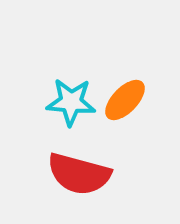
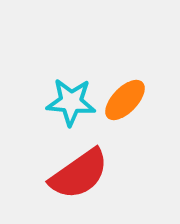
red semicircle: rotated 50 degrees counterclockwise
